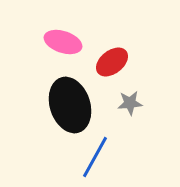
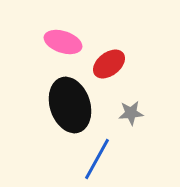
red ellipse: moved 3 px left, 2 px down
gray star: moved 1 px right, 10 px down
blue line: moved 2 px right, 2 px down
